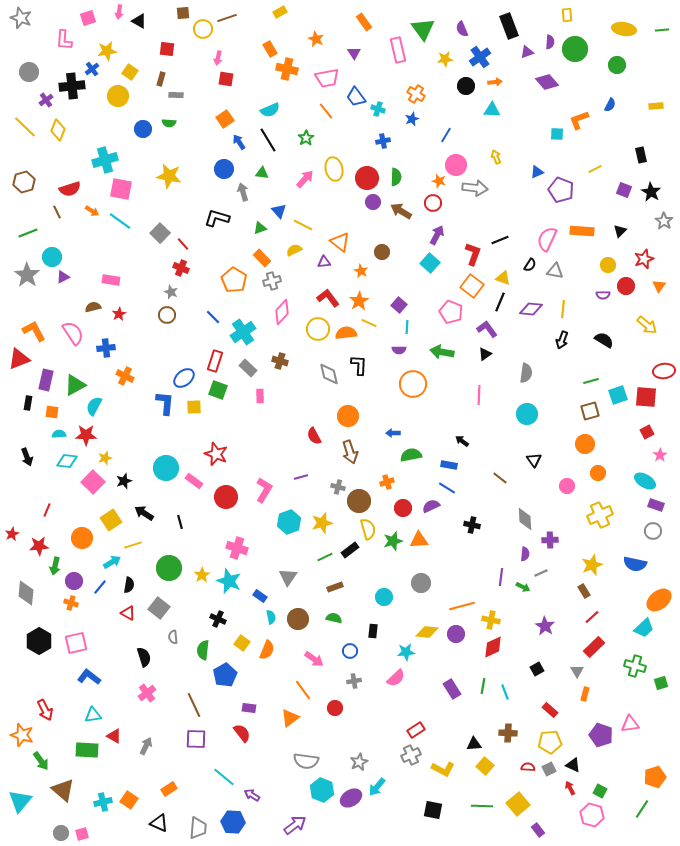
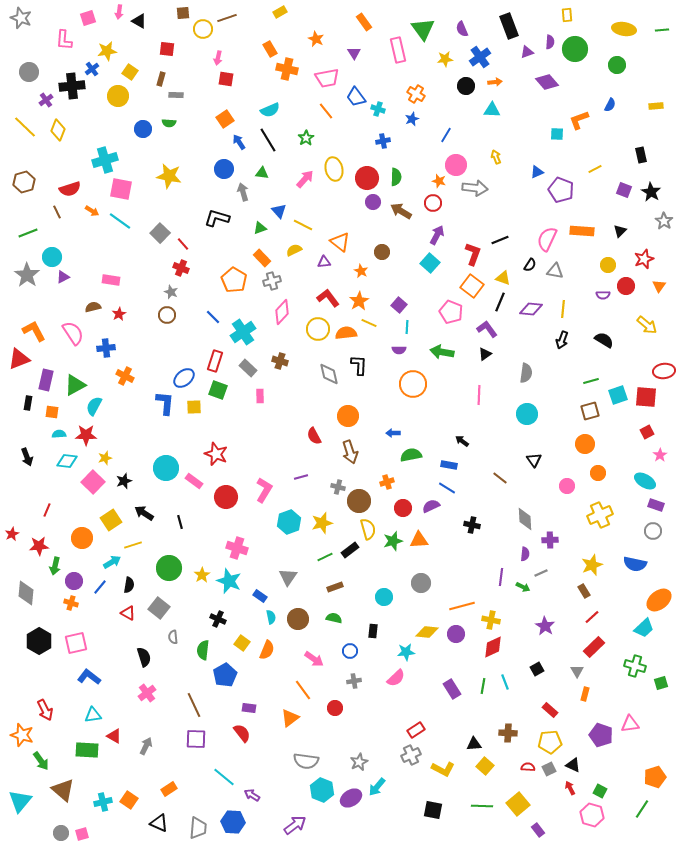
cyan line at (505, 692): moved 10 px up
